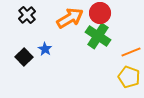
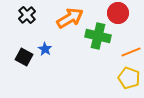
red circle: moved 18 px right
green cross: rotated 20 degrees counterclockwise
black square: rotated 18 degrees counterclockwise
yellow pentagon: moved 1 px down
